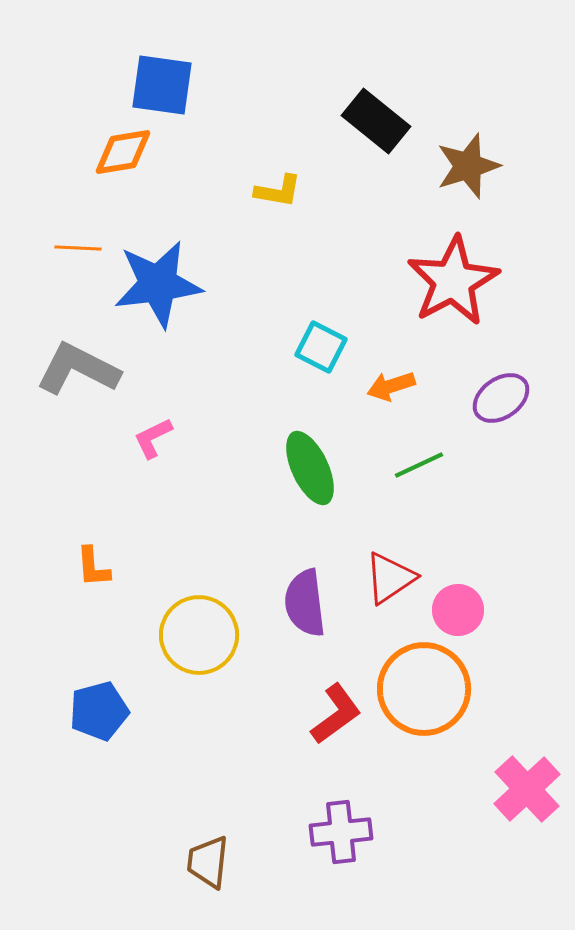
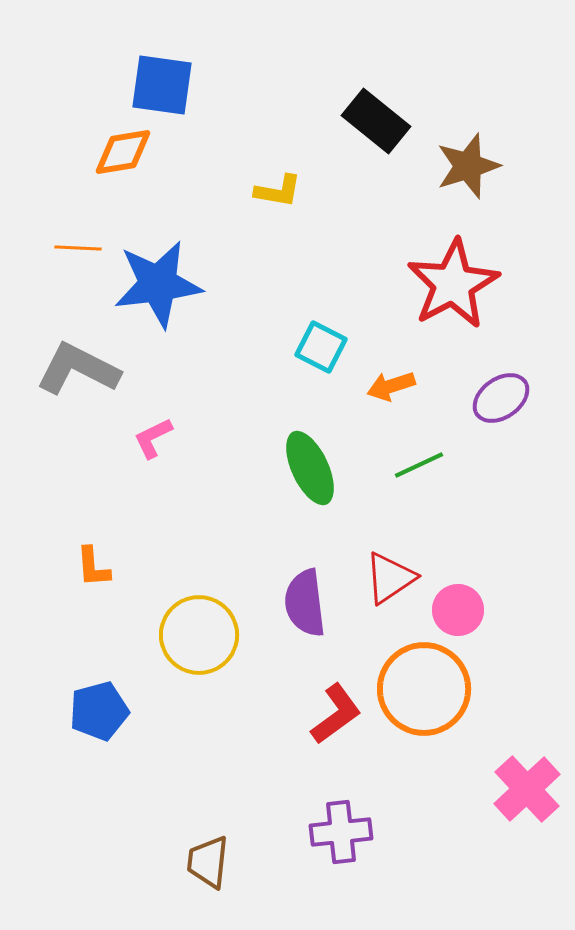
red star: moved 3 px down
